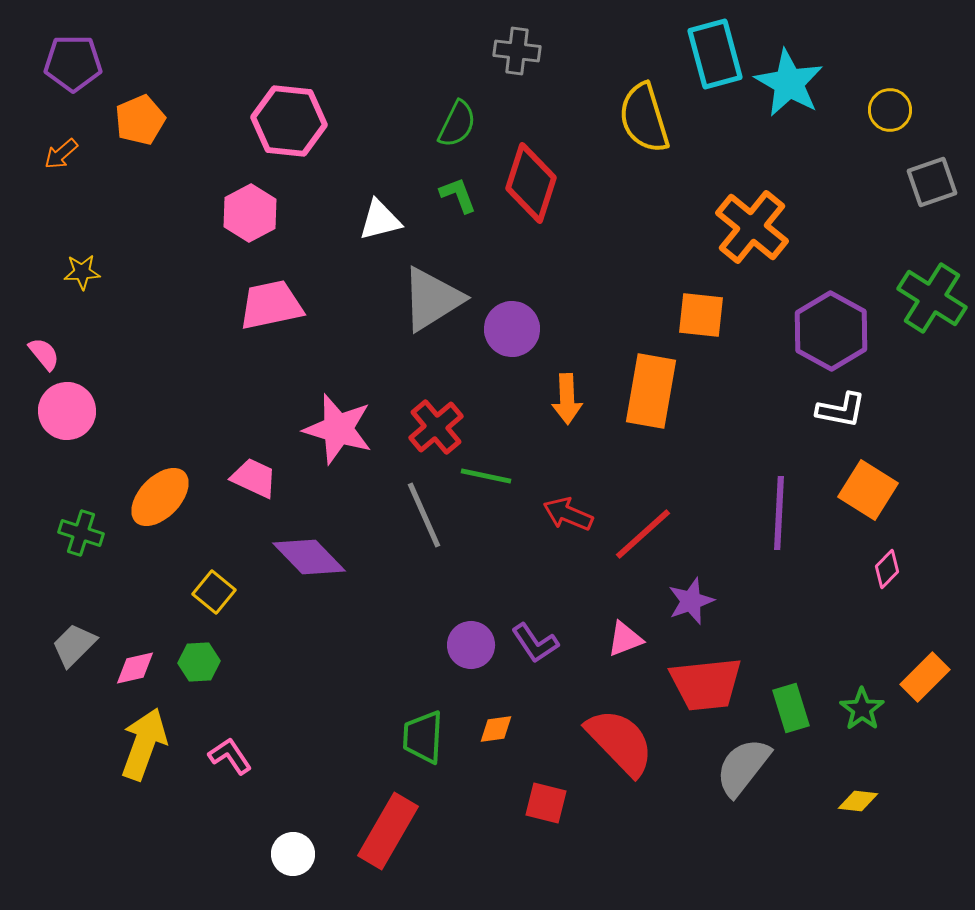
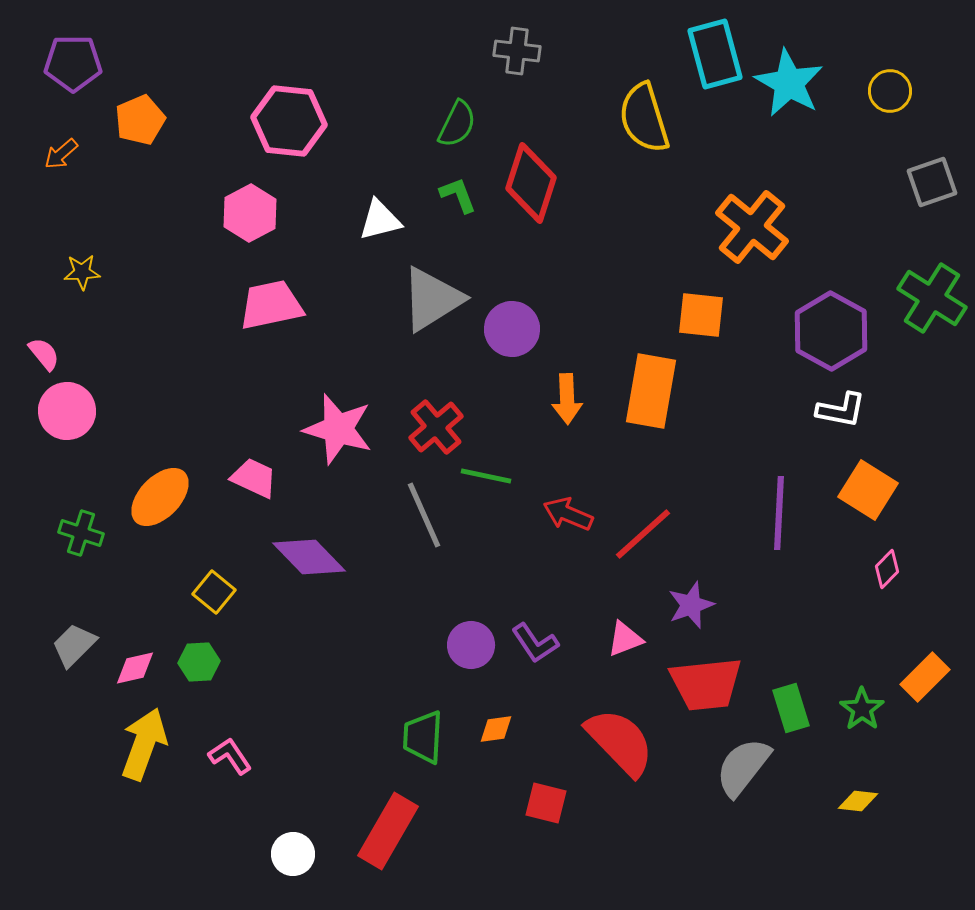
yellow circle at (890, 110): moved 19 px up
purple star at (691, 601): moved 4 px down
